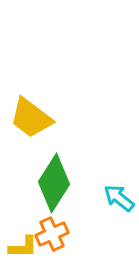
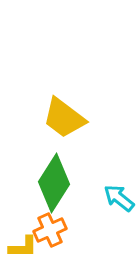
yellow trapezoid: moved 33 px right
orange cross: moved 2 px left, 4 px up
